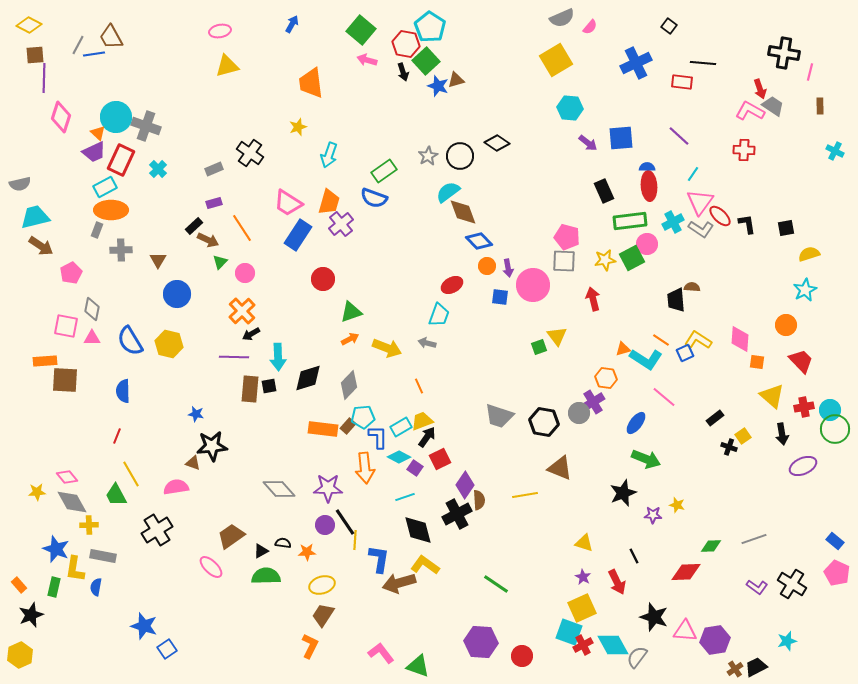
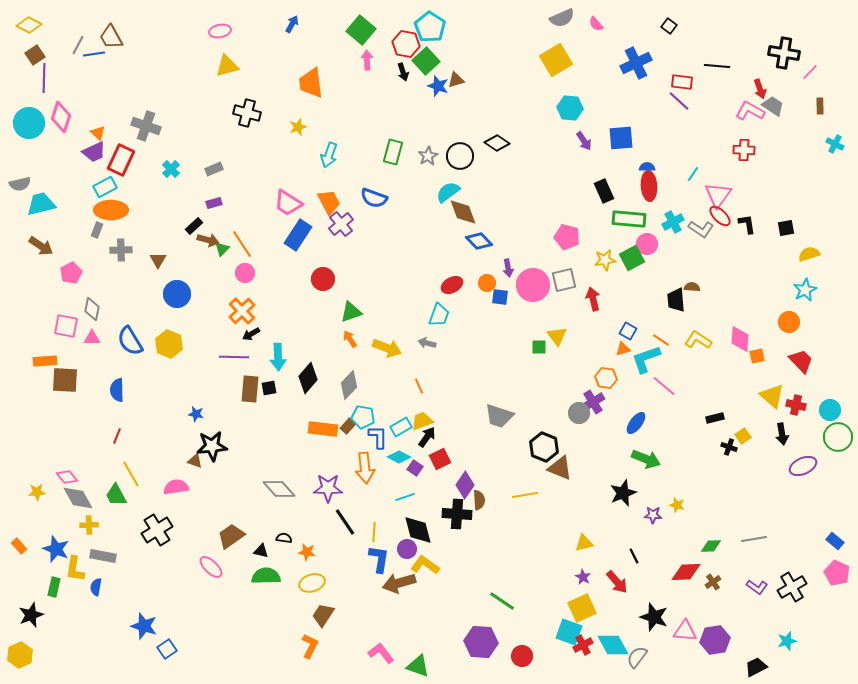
pink semicircle at (590, 27): moved 6 px right, 3 px up; rotated 98 degrees clockwise
brown square at (35, 55): rotated 30 degrees counterclockwise
pink arrow at (367, 60): rotated 72 degrees clockwise
black line at (703, 63): moved 14 px right, 3 px down
pink line at (810, 72): rotated 30 degrees clockwise
cyan circle at (116, 117): moved 87 px left, 6 px down
purple line at (679, 136): moved 35 px up
purple arrow at (588, 143): moved 4 px left, 2 px up; rotated 18 degrees clockwise
cyan cross at (835, 151): moved 7 px up
black cross at (250, 153): moved 3 px left, 40 px up; rotated 20 degrees counterclockwise
cyan cross at (158, 169): moved 13 px right
green rectangle at (384, 171): moved 9 px right, 19 px up; rotated 40 degrees counterclockwise
orange trapezoid at (329, 202): rotated 44 degrees counterclockwise
pink triangle at (700, 202): moved 18 px right, 7 px up
cyan trapezoid at (35, 217): moved 6 px right, 13 px up
green rectangle at (630, 221): moved 1 px left, 2 px up; rotated 12 degrees clockwise
orange line at (242, 228): moved 16 px down
brown arrow at (208, 240): rotated 10 degrees counterclockwise
gray square at (564, 261): moved 19 px down; rotated 15 degrees counterclockwise
green triangle at (220, 262): moved 2 px right, 13 px up
orange circle at (487, 266): moved 17 px down
orange circle at (786, 325): moved 3 px right, 3 px up
orange arrow at (350, 339): rotated 96 degrees counterclockwise
yellow hexagon at (169, 344): rotated 8 degrees clockwise
green square at (539, 347): rotated 21 degrees clockwise
blue square at (685, 353): moved 57 px left, 22 px up; rotated 36 degrees counterclockwise
cyan L-shape at (646, 359): rotated 128 degrees clockwise
orange square at (757, 362): moved 6 px up; rotated 21 degrees counterclockwise
black diamond at (308, 378): rotated 32 degrees counterclockwise
black square at (269, 386): moved 2 px down
blue semicircle at (123, 391): moved 6 px left, 1 px up
pink line at (664, 397): moved 11 px up
red cross at (804, 407): moved 8 px left, 2 px up; rotated 24 degrees clockwise
cyan pentagon at (363, 417): rotated 15 degrees clockwise
black rectangle at (715, 418): rotated 24 degrees clockwise
black hexagon at (544, 422): moved 25 px down; rotated 12 degrees clockwise
green circle at (835, 429): moved 3 px right, 8 px down
brown triangle at (193, 463): moved 2 px right, 2 px up
gray diamond at (72, 502): moved 6 px right, 4 px up
black cross at (457, 514): rotated 32 degrees clockwise
purple circle at (325, 525): moved 82 px right, 24 px down
gray line at (754, 539): rotated 10 degrees clockwise
yellow line at (355, 540): moved 19 px right, 8 px up
black semicircle at (283, 543): moved 1 px right, 5 px up
yellow triangle at (584, 543): rotated 30 degrees counterclockwise
black triangle at (261, 551): rotated 42 degrees clockwise
orange star at (307, 552): rotated 12 degrees clockwise
red arrow at (617, 582): rotated 15 degrees counterclockwise
green line at (496, 584): moved 6 px right, 17 px down
black cross at (792, 584): moved 3 px down; rotated 28 degrees clockwise
orange rectangle at (19, 585): moved 39 px up
yellow ellipse at (322, 585): moved 10 px left, 2 px up
brown cross at (735, 669): moved 22 px left, 87 px up
